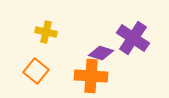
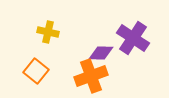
yellow cross: moved 2 px right
purple diamond: rotated 15 degrees counterclockwise
orange cross: rotated 24 degrees counterclockwise
